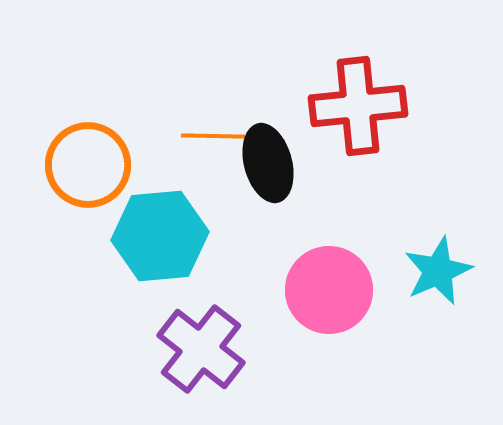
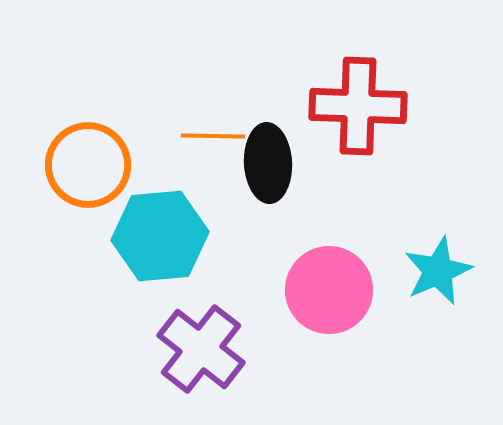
red cross: rotated 8 degrees clockwise
black ellipse: rotated 12 degrees clockwise
